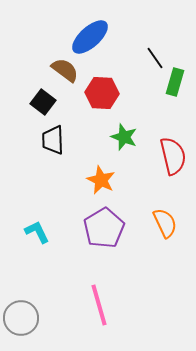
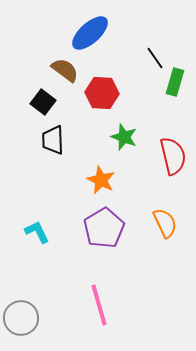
blue ellipse: moved 4 px up
